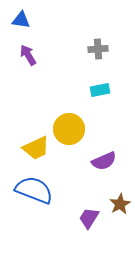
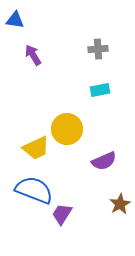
blue triangle: moved 6 px left
purple arrow: moved 5 px right
yellow circle: moved 2 px left
purple trapezoid: moved 27 px left, 4 px up
